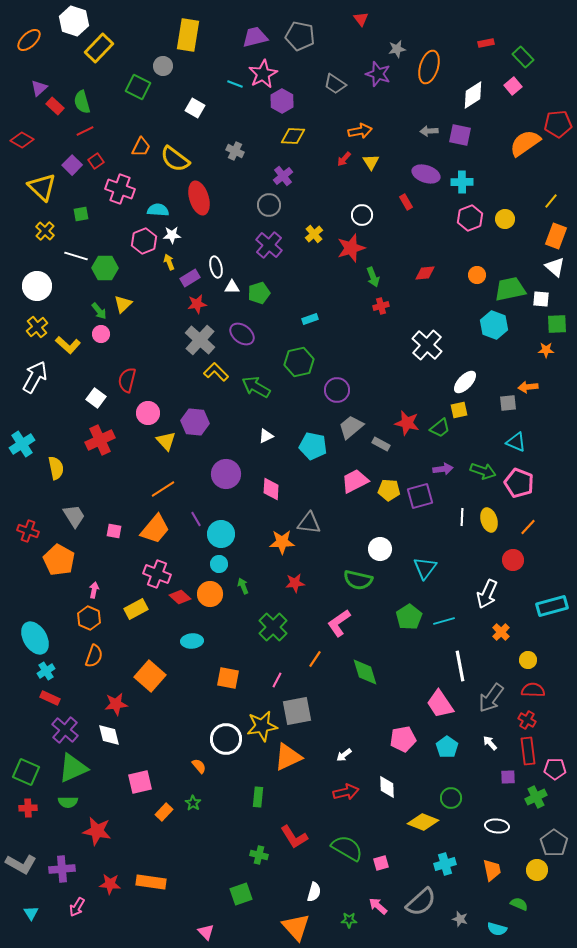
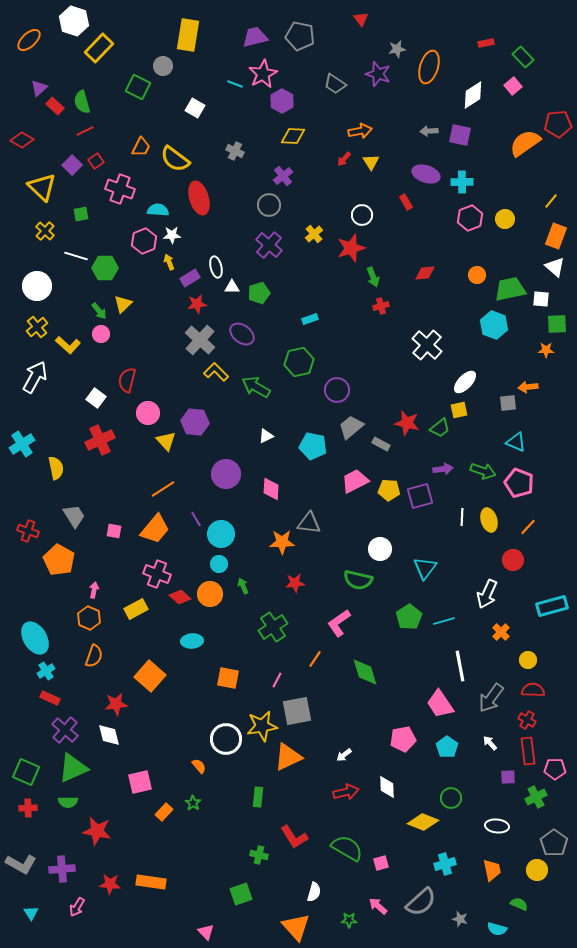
green cross at (273, 627): rotated 12 degrees clockwise
